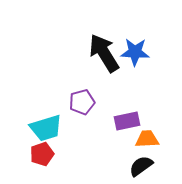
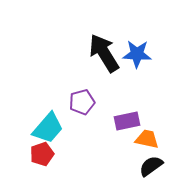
blue star: moved 2 px right, 2 px down
cyan trapezoid: moved 2 px right; rotated 32 degrees counterclockwise
orange trapezoid: rotated 15 degrees clockwise
black semicircle: moved 10 px right
